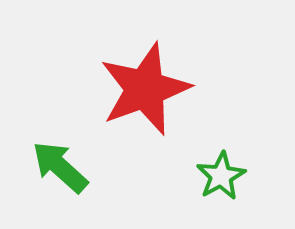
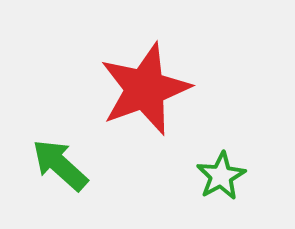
green arrow: moved 2 px up
